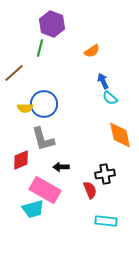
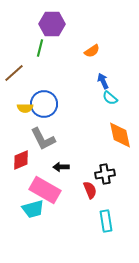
purple hexagon: rotated 20 degrees counterclockwise
gray L-shape: rotated 12 degrees counterclockwise
cyan rectangle: rotated 75 degrees clockwise
